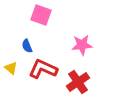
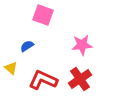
pink square: moved 2 px right
blue semicircle: rotated 80 degrees clockwise
red L-shape: moved 11 px down
red cross: moved 2 px right, 3 px up
